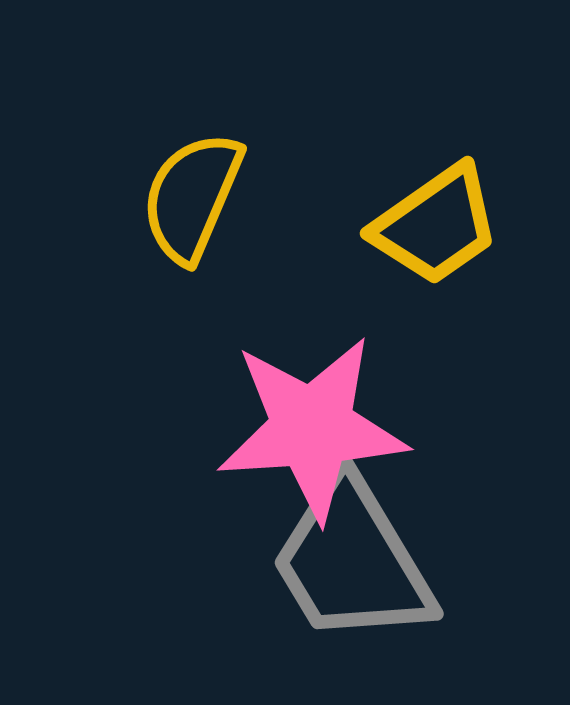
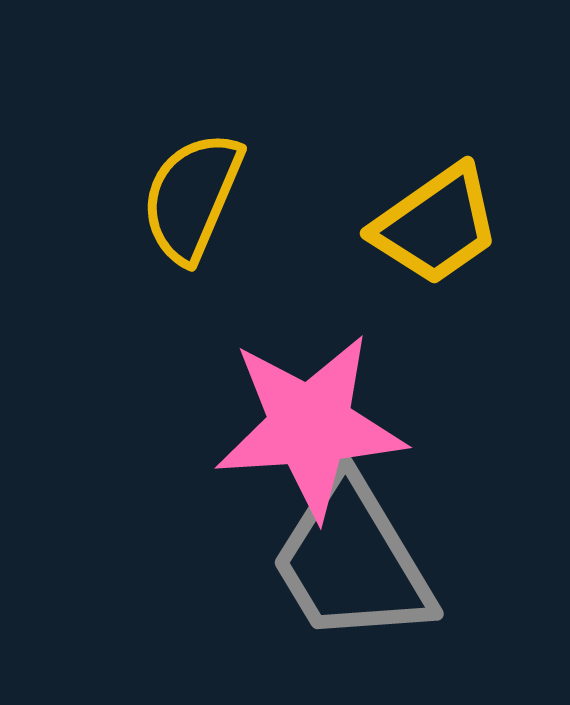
pink star: moved 2 px left, 2 px up
